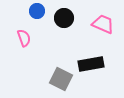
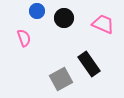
black rectangle: moved 2 px left; rotated 65 degrees clockwise
gray square: rotated 35 degrees clockwise
